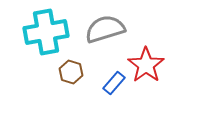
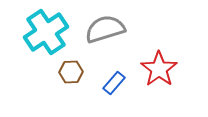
cyan cross: rotated 24 degrees counterclockwise
red star: moved 13 px right, 4 px down
brown hexagon: rotated 20 degrees counterclockwise
